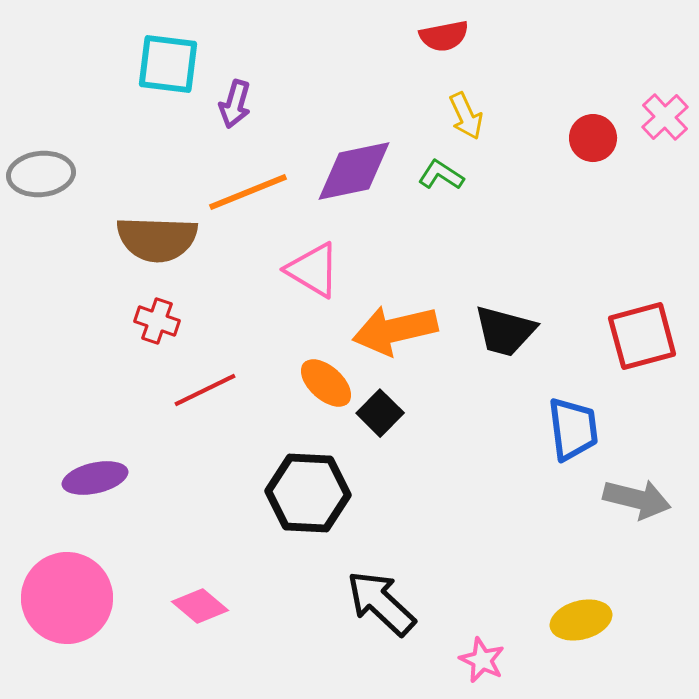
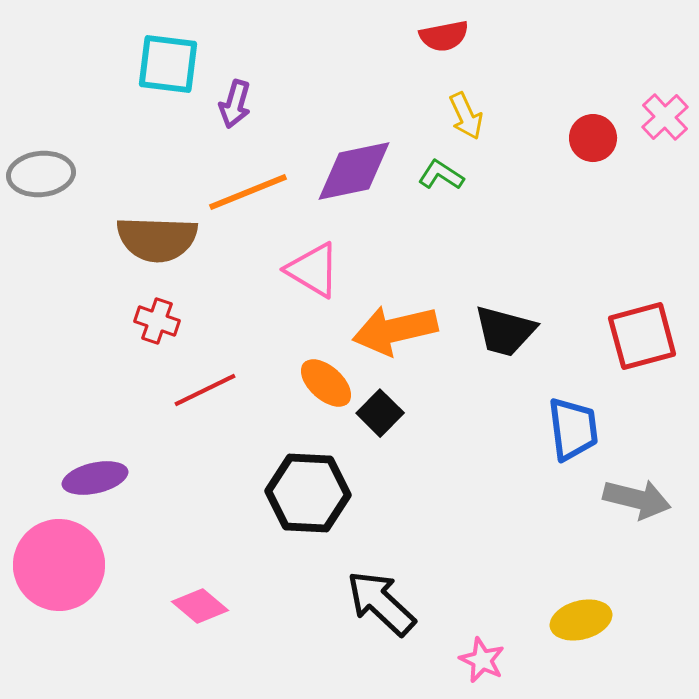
pink circle: moved 8 px left, 33 px up
